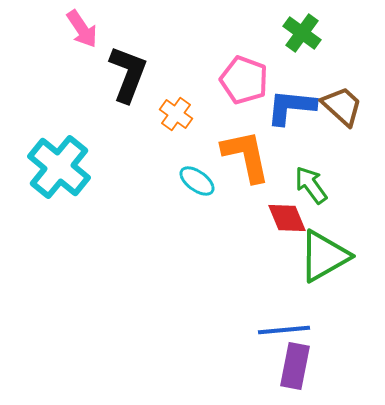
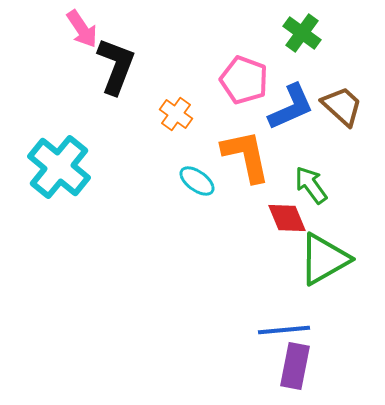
black L-shape: moved 12 px left, 8 px up
blue L-shape: rotated 150 degrees clockwise
green triangle: moved 3 px down
